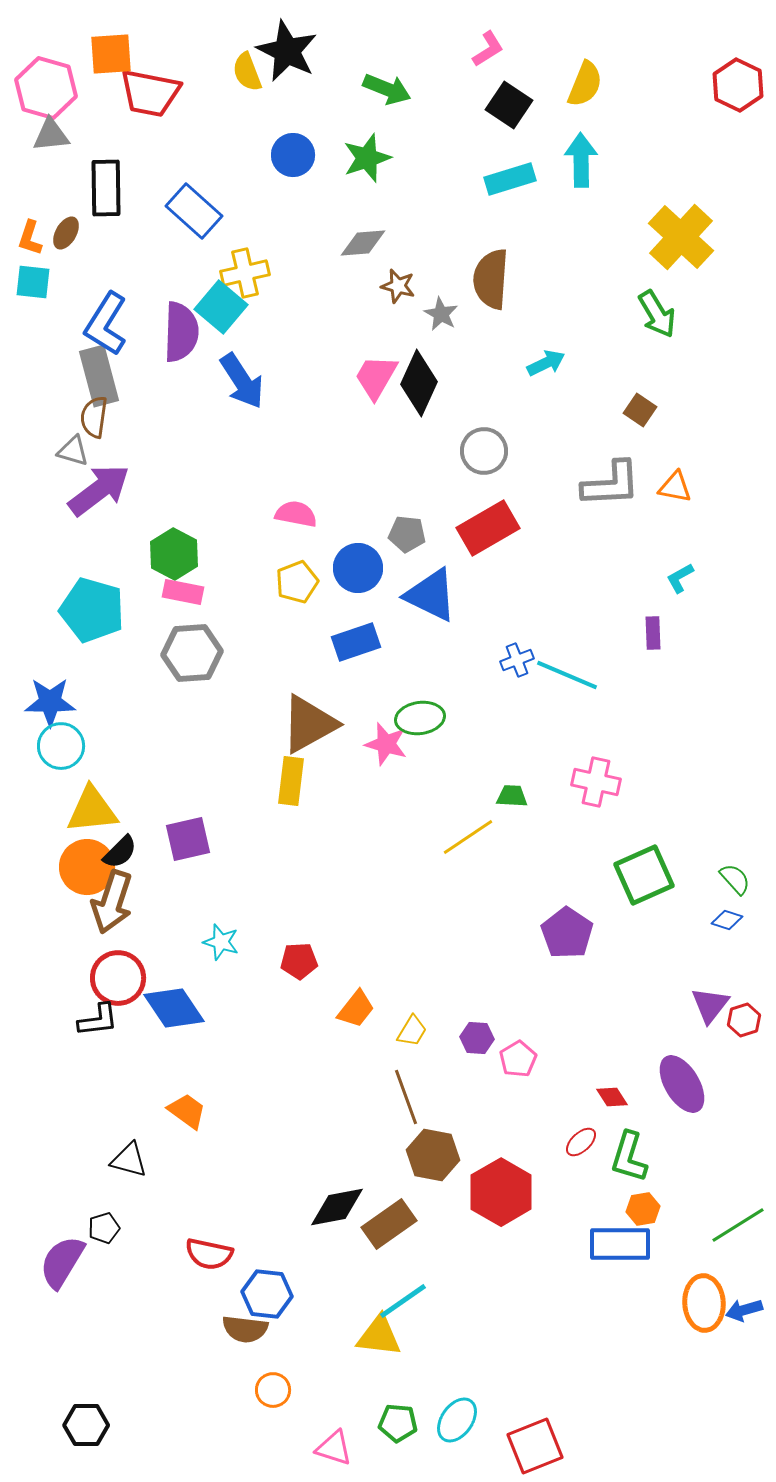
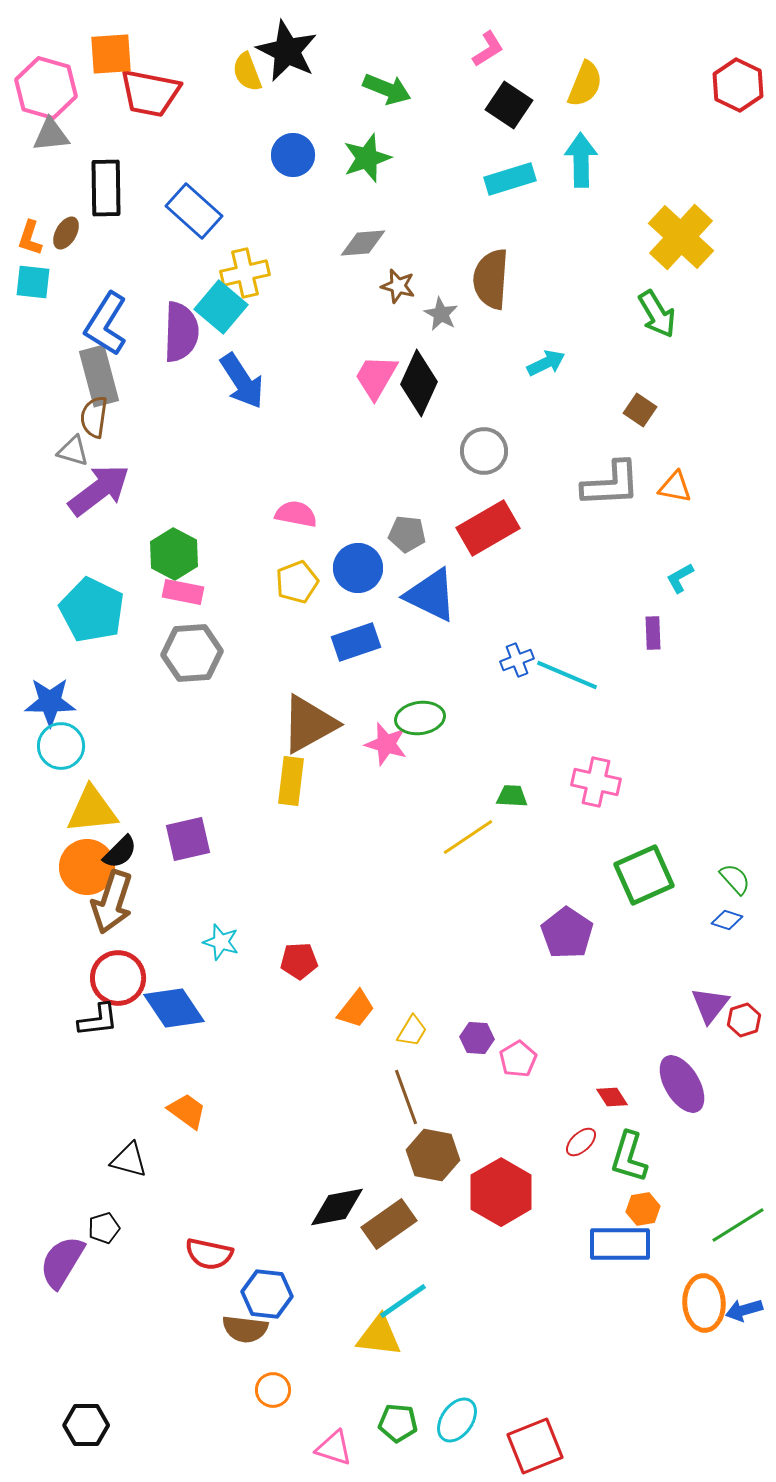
cyan pentagon at (92, 610): rotated 10 degrees clockwise
